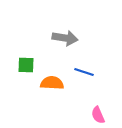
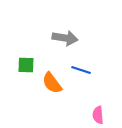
blue line: moved 3 px left, 2 px up
orange semicircle: rotated 130 degrees counterclockwise
pink semicircle: rotated 18 degrees clockwise
